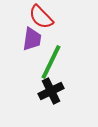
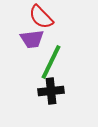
purple trapezoid: rotated 75 degrees clockwise
black cross: rotated 20 degrees clockwise
